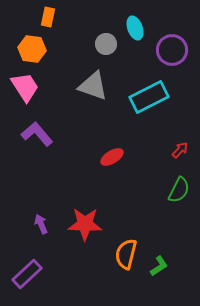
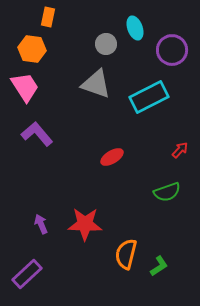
gray triangle: moved 3 px right, 2 px up
green semicircle: moved 12 px left, 2 px down; rotated 44 degrees clockwise
